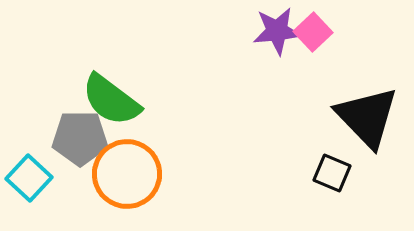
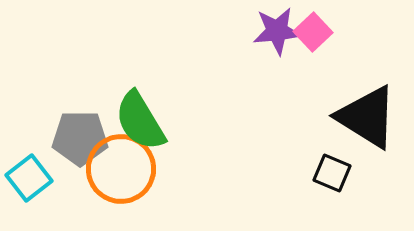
green semicircle: moved 29 px right, 21 px down; rotated 22 degrees clockwise
black triangle: rotated 14 degrees counterclockwise
orange circle: moved 6 px left, 5 px up
cyan square: rotated 9 degrees clockwise
